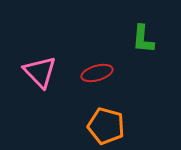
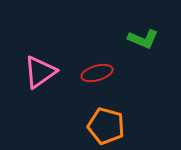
green L-shape: rotated 72 degrees counterclockwise
pink triangle: rotated 39 degrees clockwise
